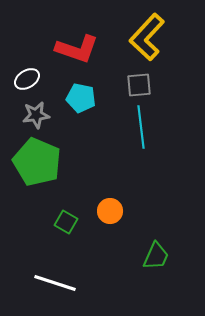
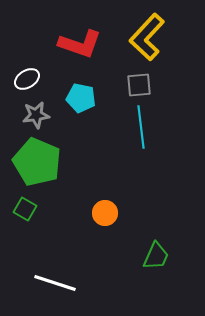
red L-shape: moved 3 px right, 5 px up
orange circle: moved 5 px left, 2 px down
green square: moved 41 px left, 13 px up
